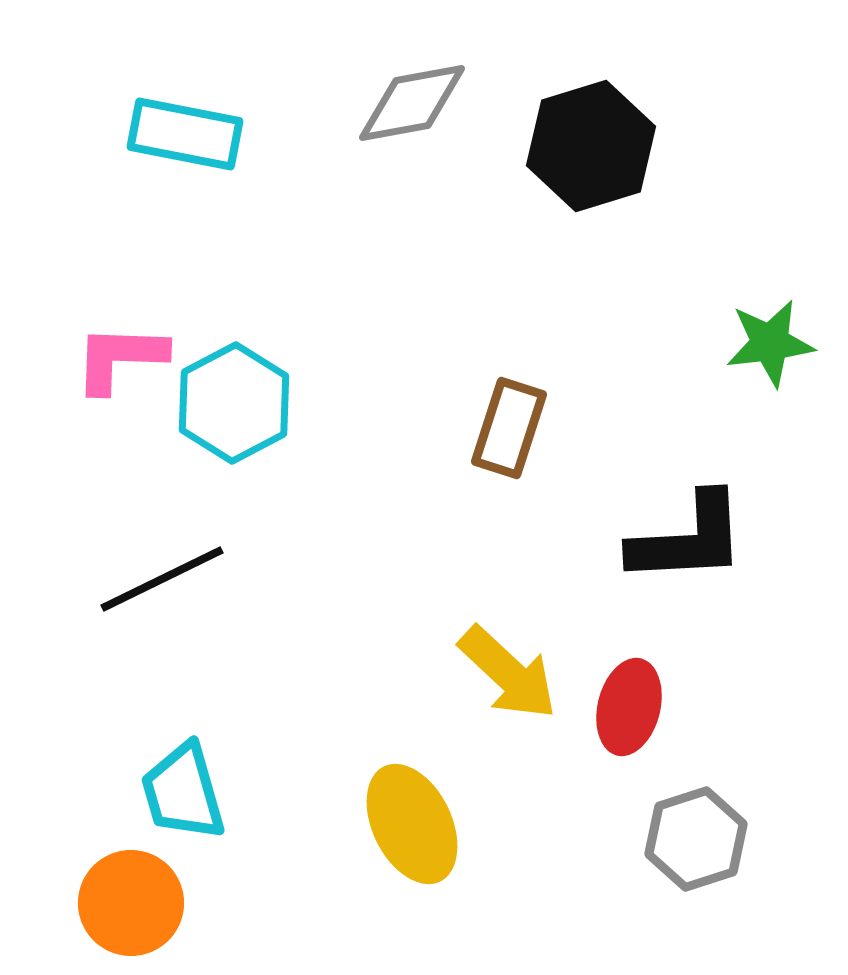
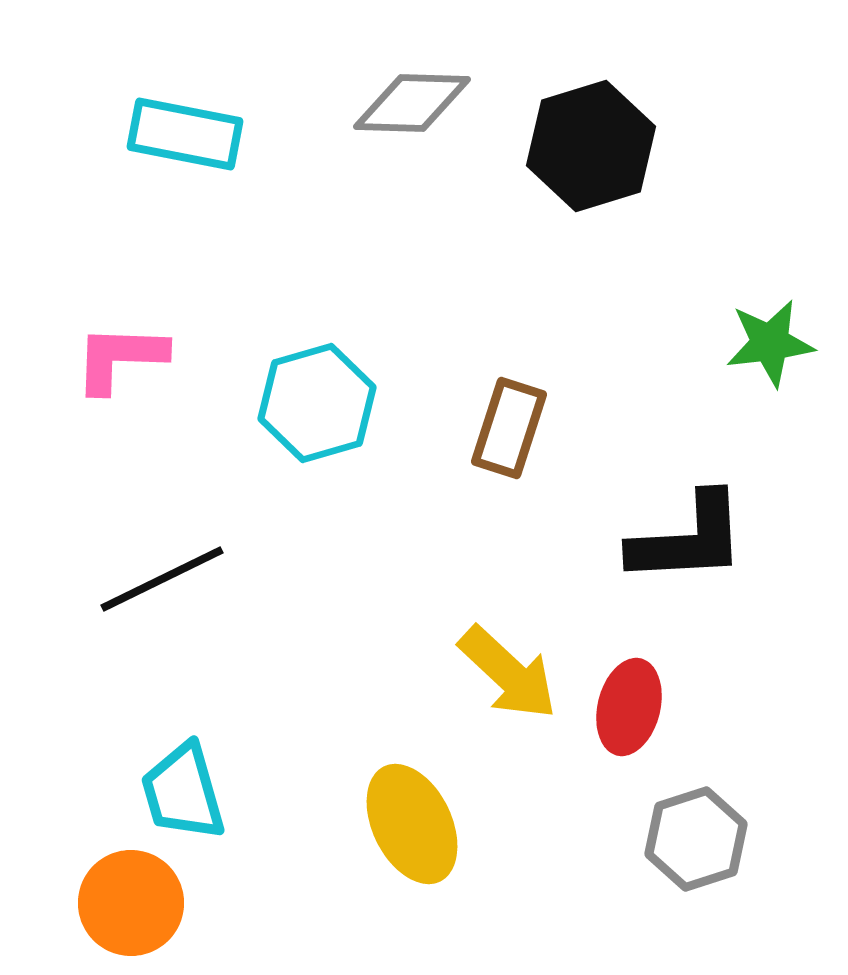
gray diamond: rotated 12 degrees clockwise
cyan hexagon: moved 83 px right; rotated 12 degrees clockwise
